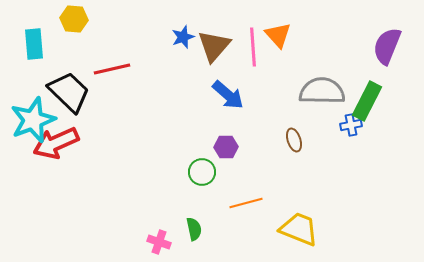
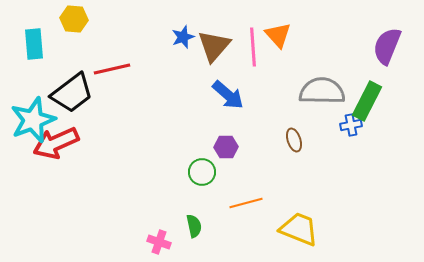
black trapezoid: moved 3 px right, 1 px down; rotated 99 degrees clockwise
green semicircle: moved 3 px up
